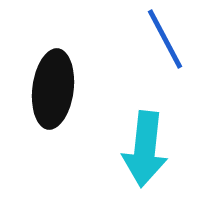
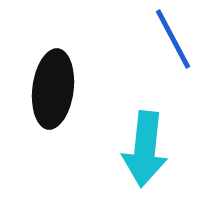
blue line: moved 8 px right
